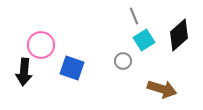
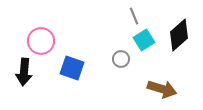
pink circle: moved 4 px up
gray circle: moved 2 px left, 2 px up
